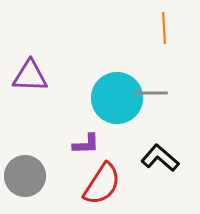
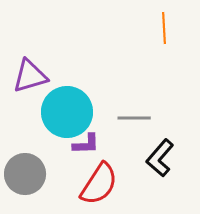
purple triangle: rotated 18 degrees counterclockwise
gray line: moved 17 px left, 25 px down
cyan circle: moved 50 px left, 14 px down
black L-shape: rotated 90 degrees counterclockwise
gray circle: moved 2 px up
red semicircle: moved 3 px left
